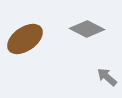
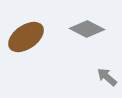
brown ellipse: moved 1 px right, 2 px up
